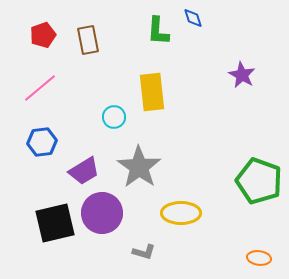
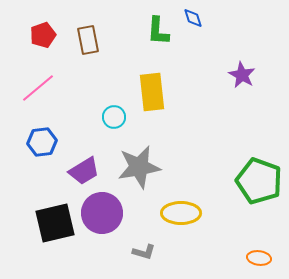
pink line: moved 2 px left
gray star: rotated 27 degrees clockwise
